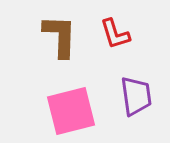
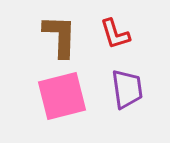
purple trapezoid: moved 9 px left, 7 px up
pink square: moved 9 px left, 15 px up
